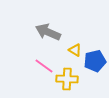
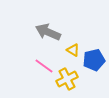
yellow triangle: moved 2 px left
blue pentagon: moved 1 px left, 1 px up
yellow cross: rotated 30 degrees counterclockwise
